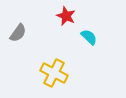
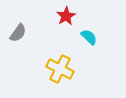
red star: rotated 18 degrees clockwise
yellow cross: moved 6 px right, 4 px up
